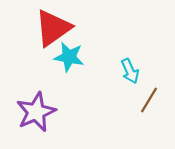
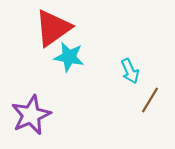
brown line: moved 1 px right
purple star: moved 5 px left, 3 px down
